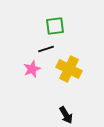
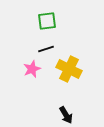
green square: moved 8 px left, 5 px up
